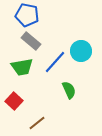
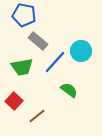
blue pentagon: moved 3 px left
gray rectangle: moved 7 px right
green semicircle: rotated 30 degrees counterclockwise
brown line: moved 7 px up
